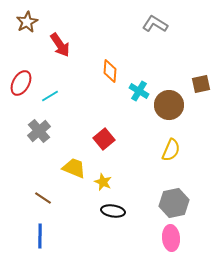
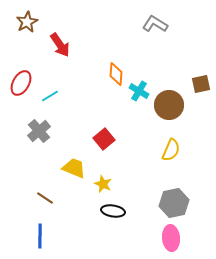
orange diamond: moved 6 px right, 3 px down
yellow star: moved 2 px down
brown line: moved 2 px right
